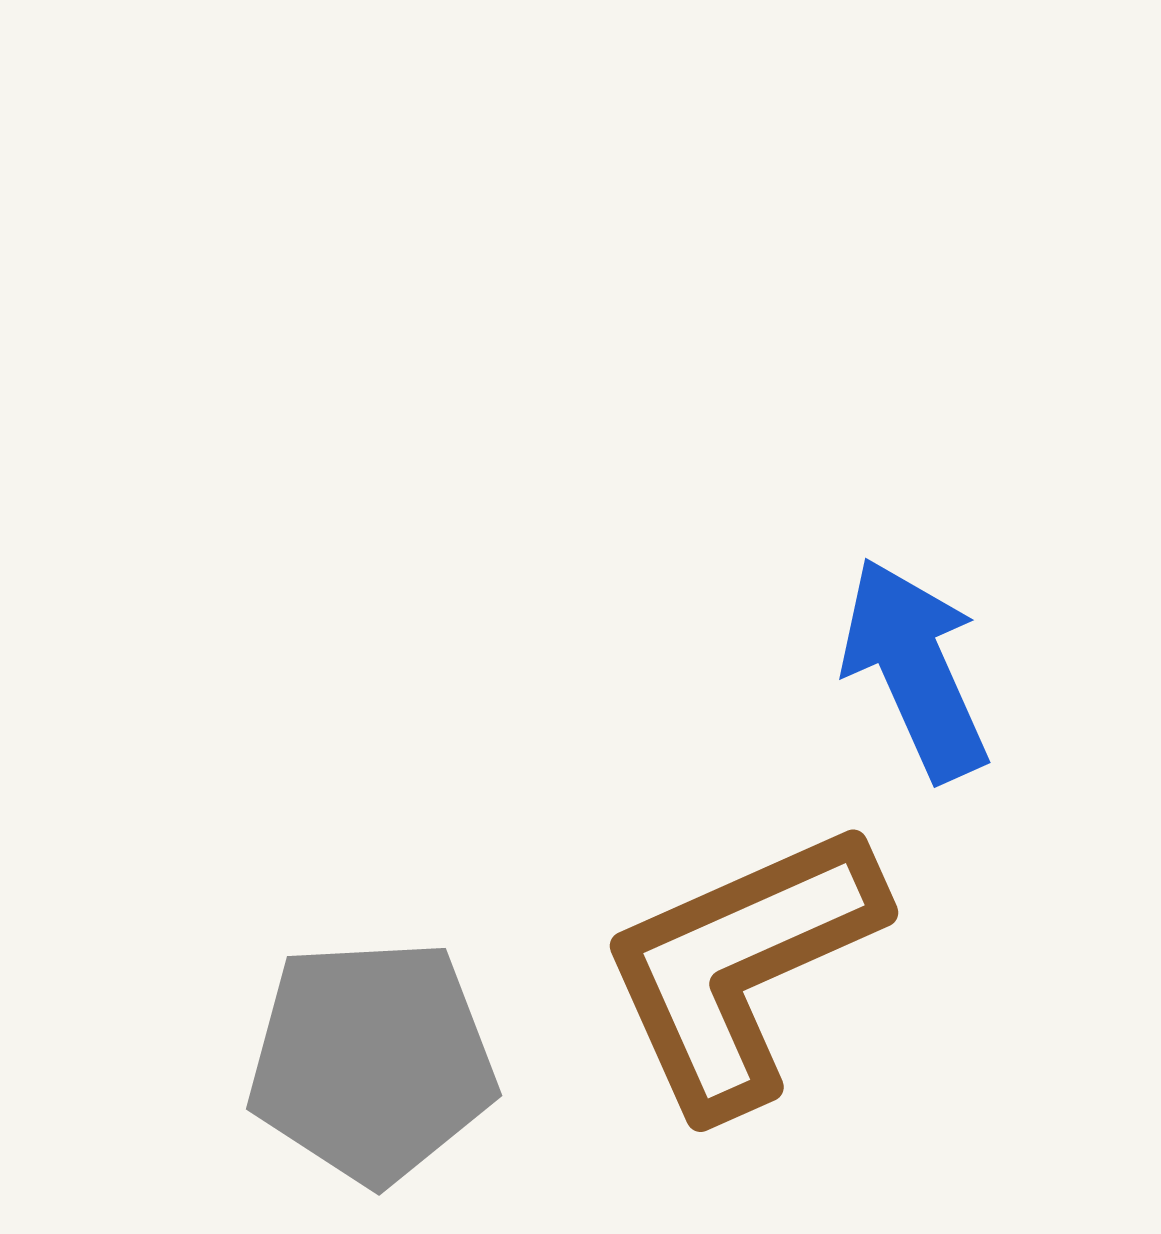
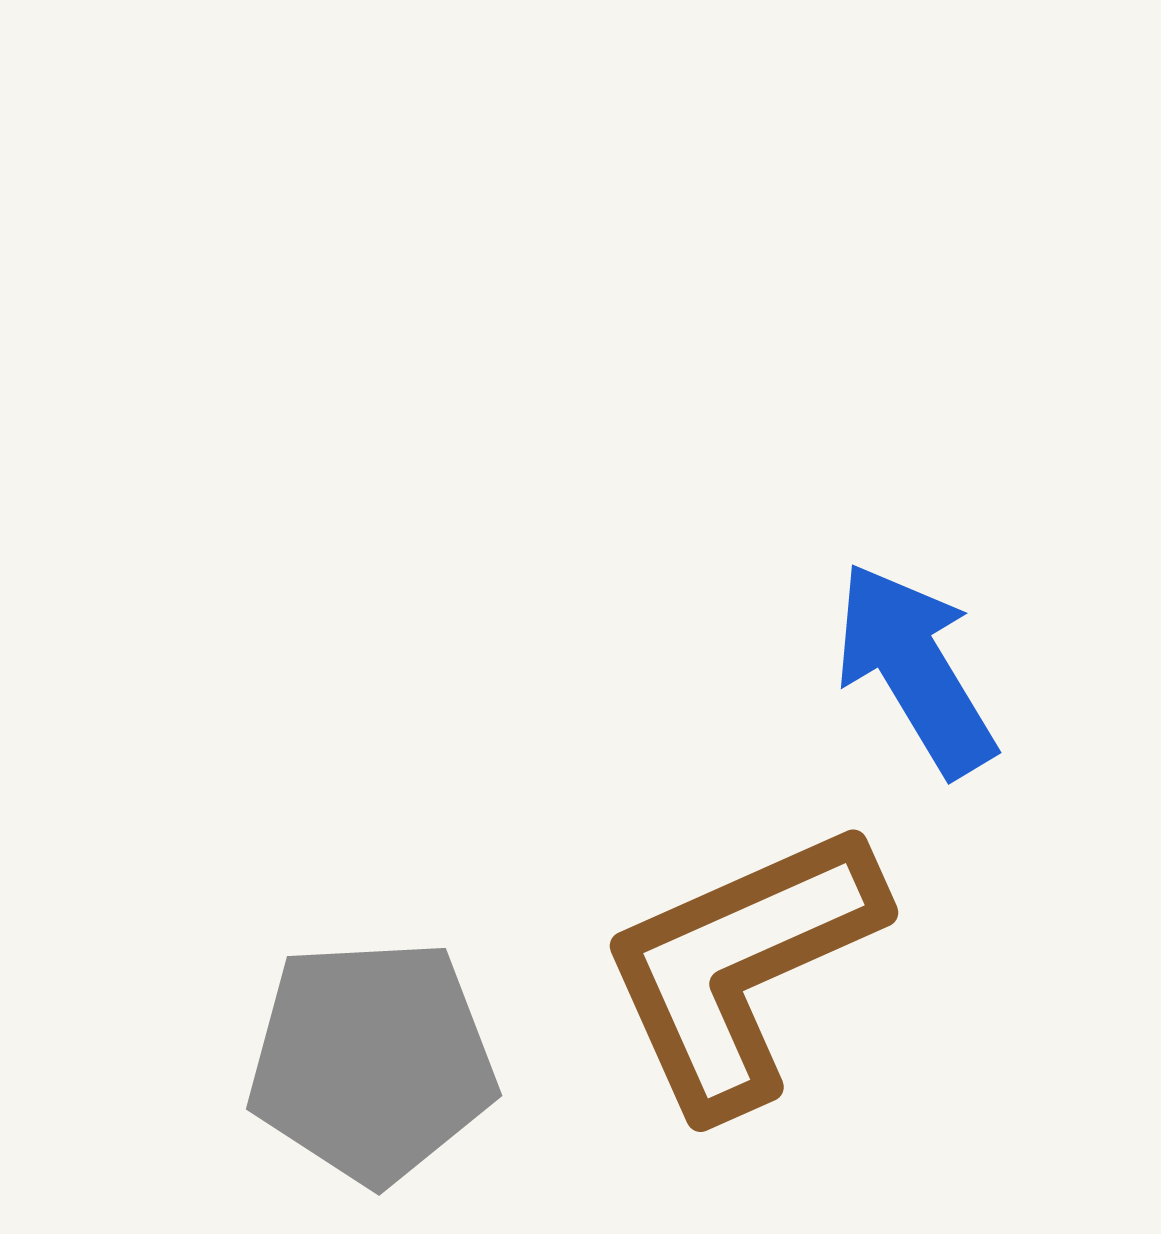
blue arrow: rotated 7 degrees counterclockwise
